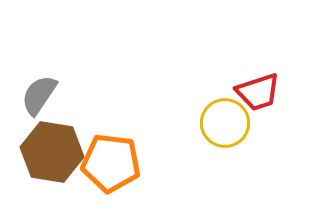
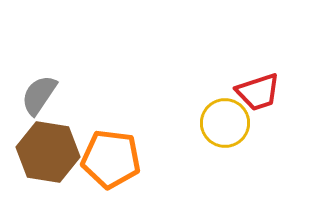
brown hexagon: moved 4 px left
orange pentagon: moved 4 px up
